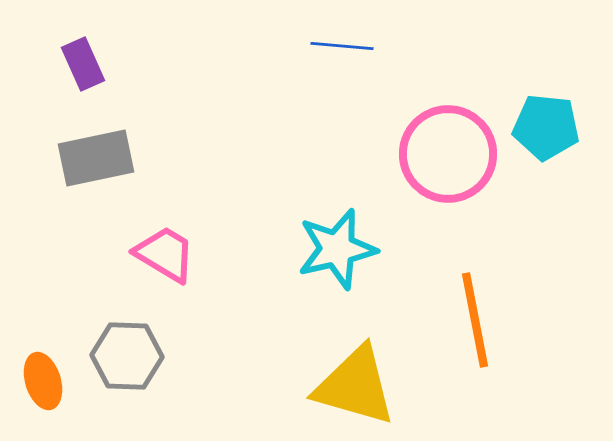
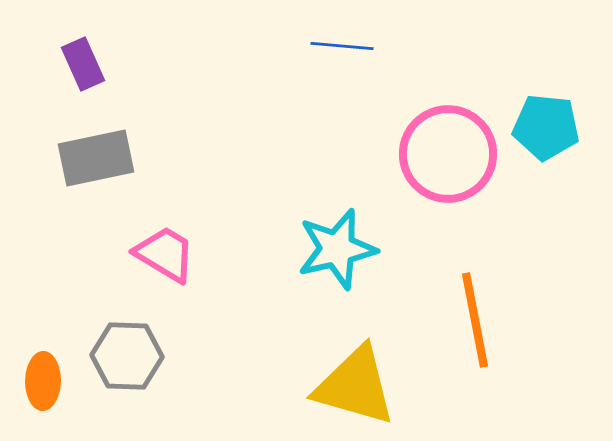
orange ellipse: rotated 18 degrees clockwise
